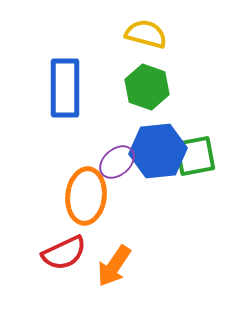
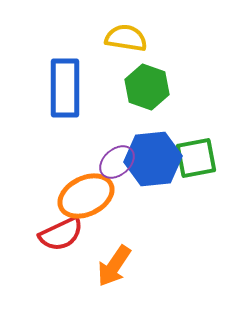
yellow semicircle: moved 20 px left, 4 px down; rotated 6 degrees counterclockwise
blue hexagon: moved 5 px left, 8 px down
green square: moved 1 px right, 2 px down
orange ellipse: rotated 58 degrees clockwise
red semicircle: moved 3 px left, 19 px up
